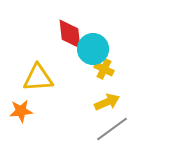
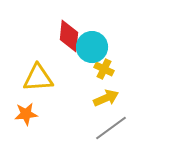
red diamond: moved 1 px left, 2 px down; rotated 12 degrees clockwise
cyan circle: moved 1 px left, 2 px up
yellow arrow: moved 1 px left, 4 px up
orange star: moved 5 px right, 3 px down
gray line: moved 1 px left, 1 px up
